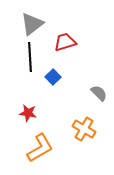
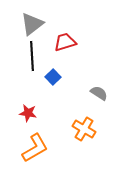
black line: moved 2 px right, 1 px up
gray semicircle: rotated 12 degrees counterclockwise
orange L-shape: moved 5 px left
